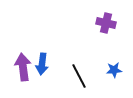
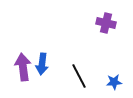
blue star: moved 12 px down
